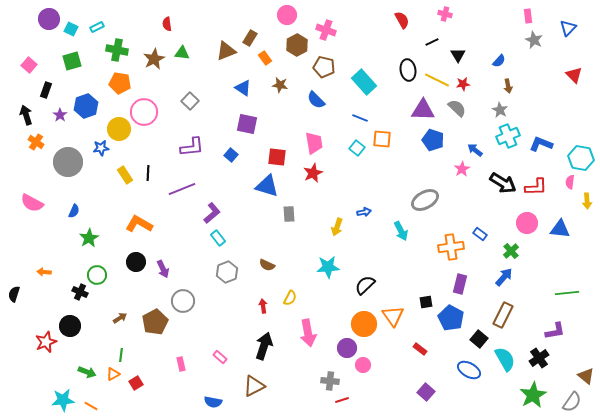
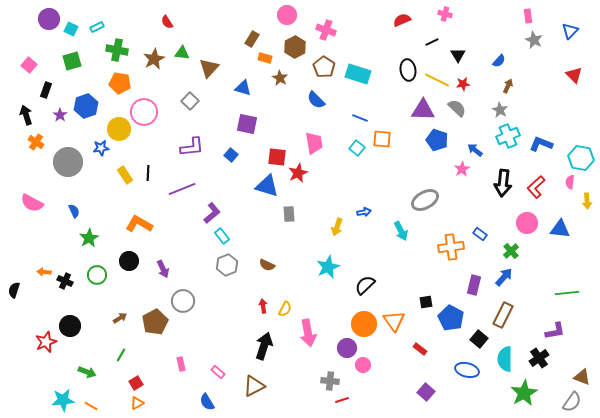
red semicircle at (402, 20): rotated 84 degrees counterclockwise
red semicircle at (167, 24): moved 2 px up; rotated 24 degrees counterclockwise
blue triangle at (568, 28): moved 2 px right, 3 px down
brown rectangle at (250, 38): moved 2 px right, 1 px down
brown hexagon at (297, 45): moved 2 px left, 2 px down
brown triangle at (226, 51): moved 17 px left, 17 px down; rotated 25 degrees counterclockwise
orange rectangle at (265, 58): rotated 40 degrees counterclockwise
brown pentagon at (324, 67): rotated 20 degrees clockwise
cyan rectangle at (364, 82): moved 6 px left, 8 px up; rotated 30 degrees counterclockwise
brown star at (280, 85): moved 7 px up; rotated 21 degrees clockwise
brown arrow at (508, 86): rotated 144 degrees counterclockwise
blue triangle at (243, 88): rotated 18 degrees counterclockwise
blue pentagon at (433, 140): moved 4 px right
red star at (313, 173): moved 15 px left
black arrow at (503, 183): rotated 64 degrees clockwise
red L-shape at (536, 187): rotated 140 degrees clockwise
blue semicircle at (74, 211): rotated 48 degrees counterclockwise
cyan rectangle at (218, 238): moved 4 px right, 2 px up
black circle at (136, 262): moved 7 px left, 1 px up
cyan star at (328, 267): rotated 20 degrees counterclockwise
gray hexagon at (227, 272): moved 7 px up
purple rectangle at (460, 284): moved 14 px right, 1 px down
black cross at (80, 292): moved 15 px left, 11 px up
black semicircle at (14, 294): moved 4 px up
yellow semicircle at (290, 298): moved 5 px left, 11 px down
orange triangle at (393, 316): moved 1 px right, 5 px down
green line at (121, 355): rotated 24 degrees clockwise
pink rectangle at (220, 357): moved 2 px left, 15 px down
cyan semicircle at (505, 359): rotated 150 degrees counterclockwise
blue ellipse at (469, 370): moved 2 px left; rotated 15 degrees counterclockwise
orange triangle at (113, 374): moved 24 px right, 29 px down
brown triangle at (586, 376): moved 4 px left, 1 px down; rotated 18 degrees counterclockwise
green star at (533, 395): moved 9 px left, 2 px up
blue semicircle at (213, 402): moved 6 px left; rotated 48 degrees clockwise
